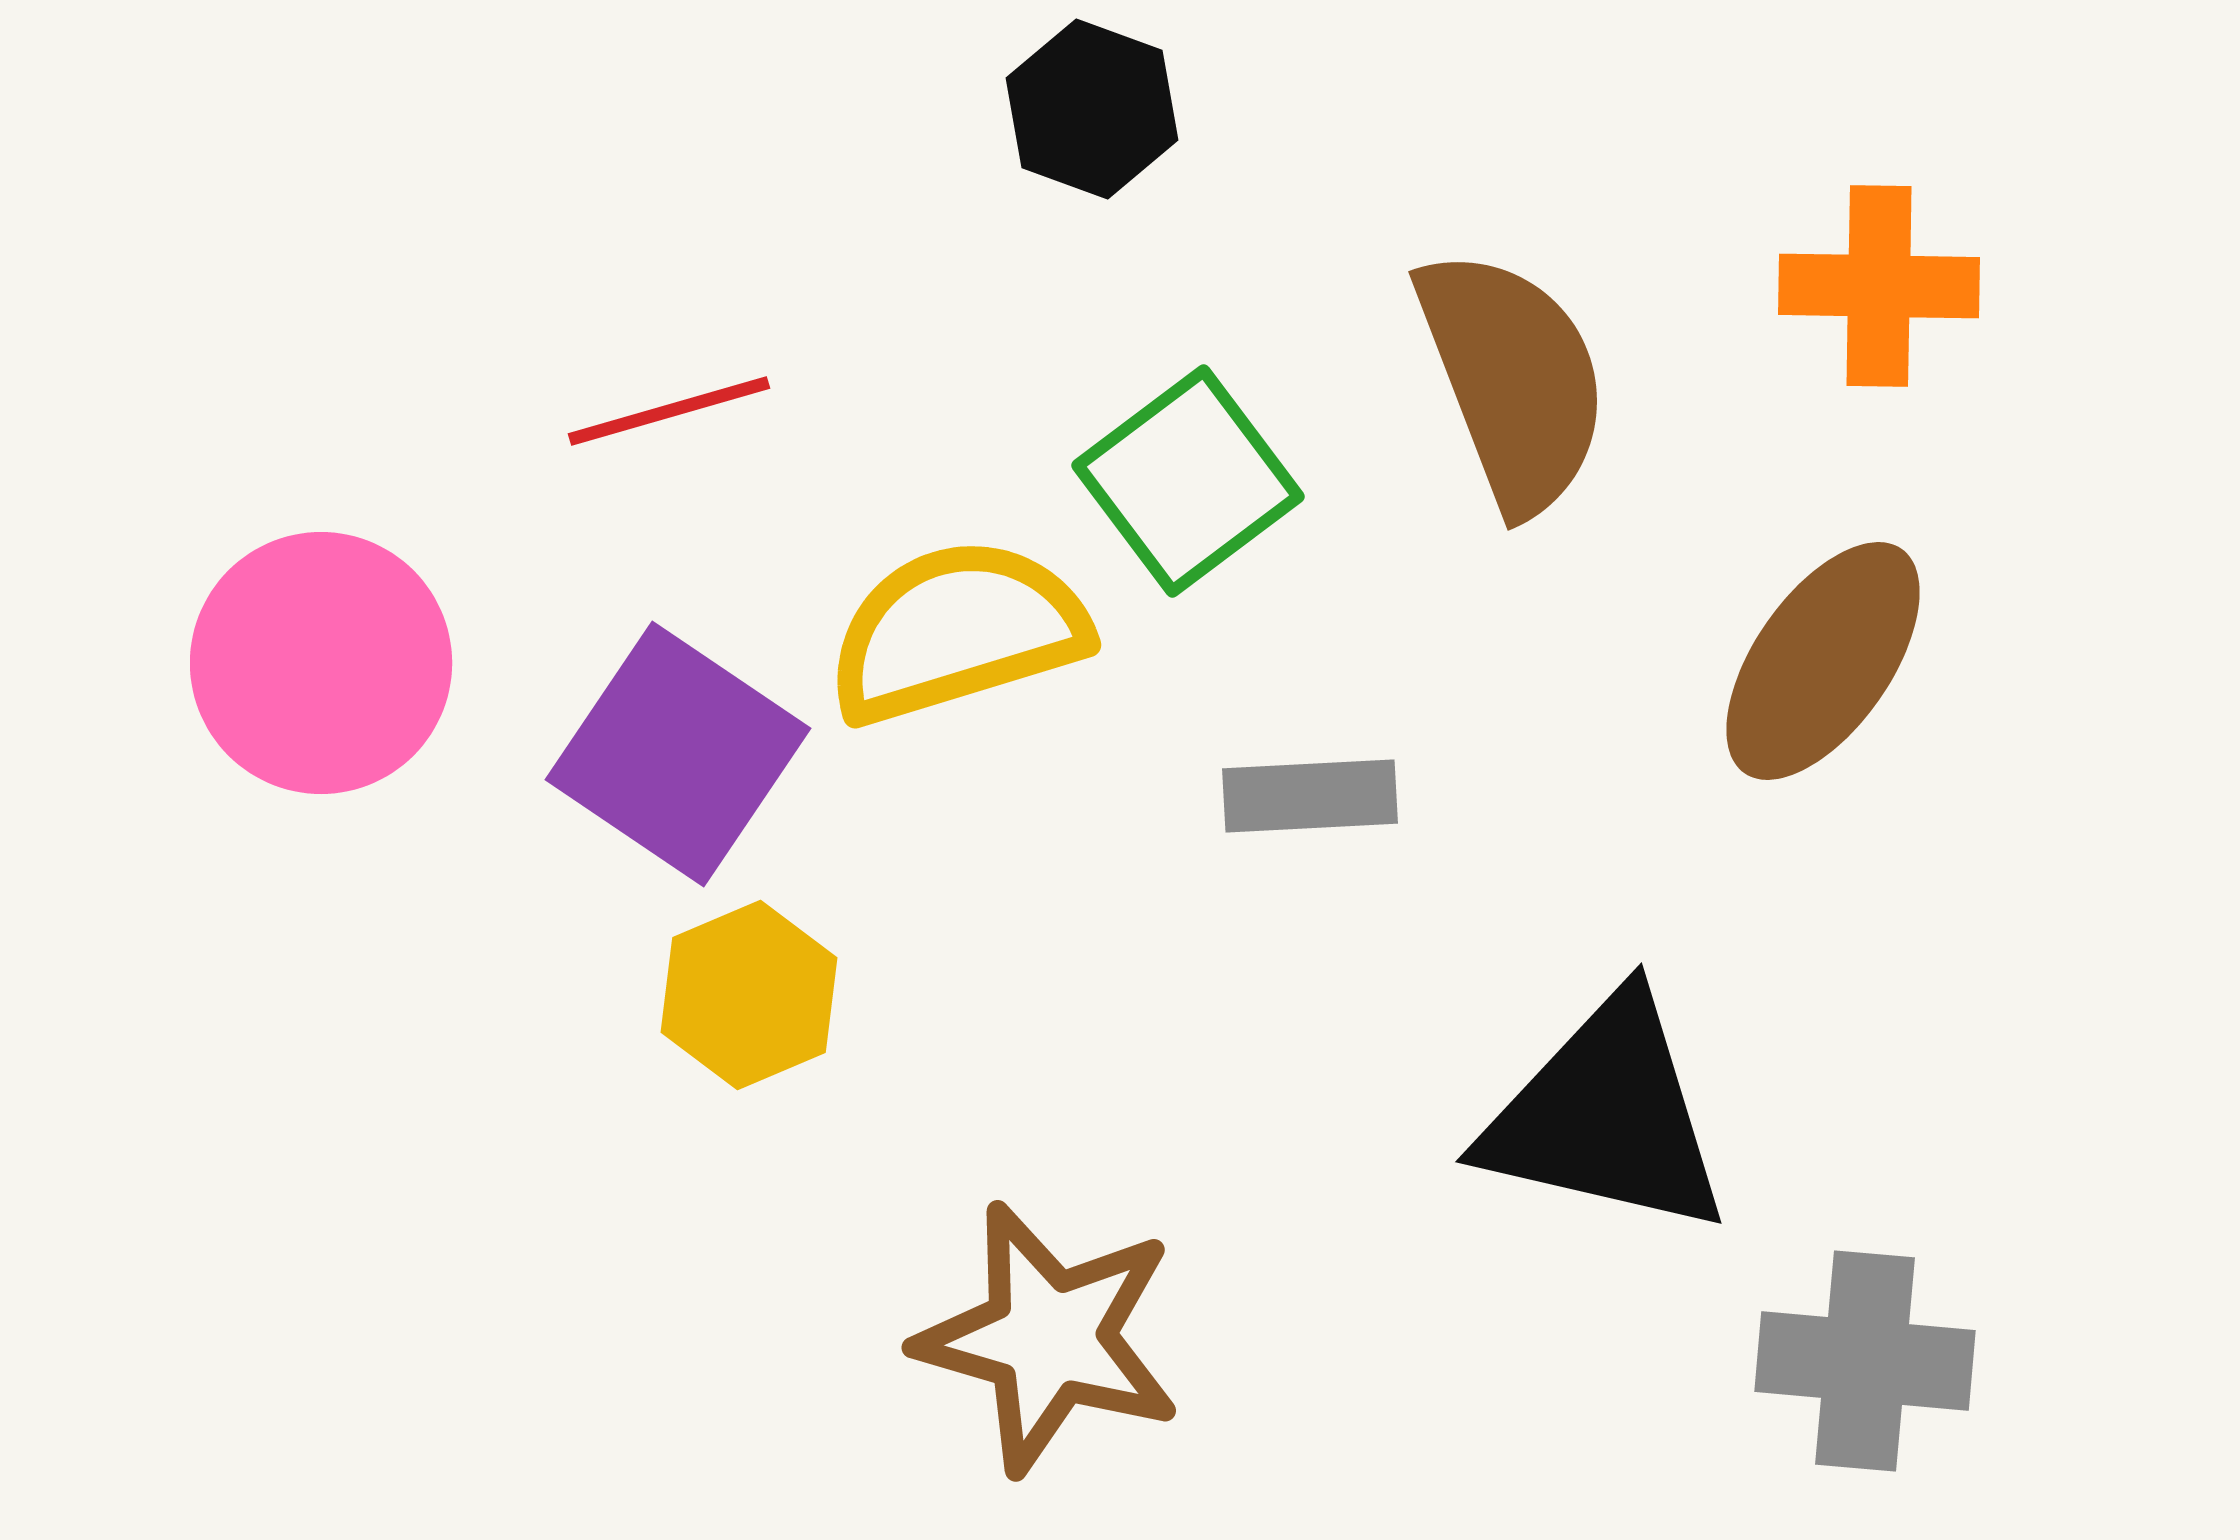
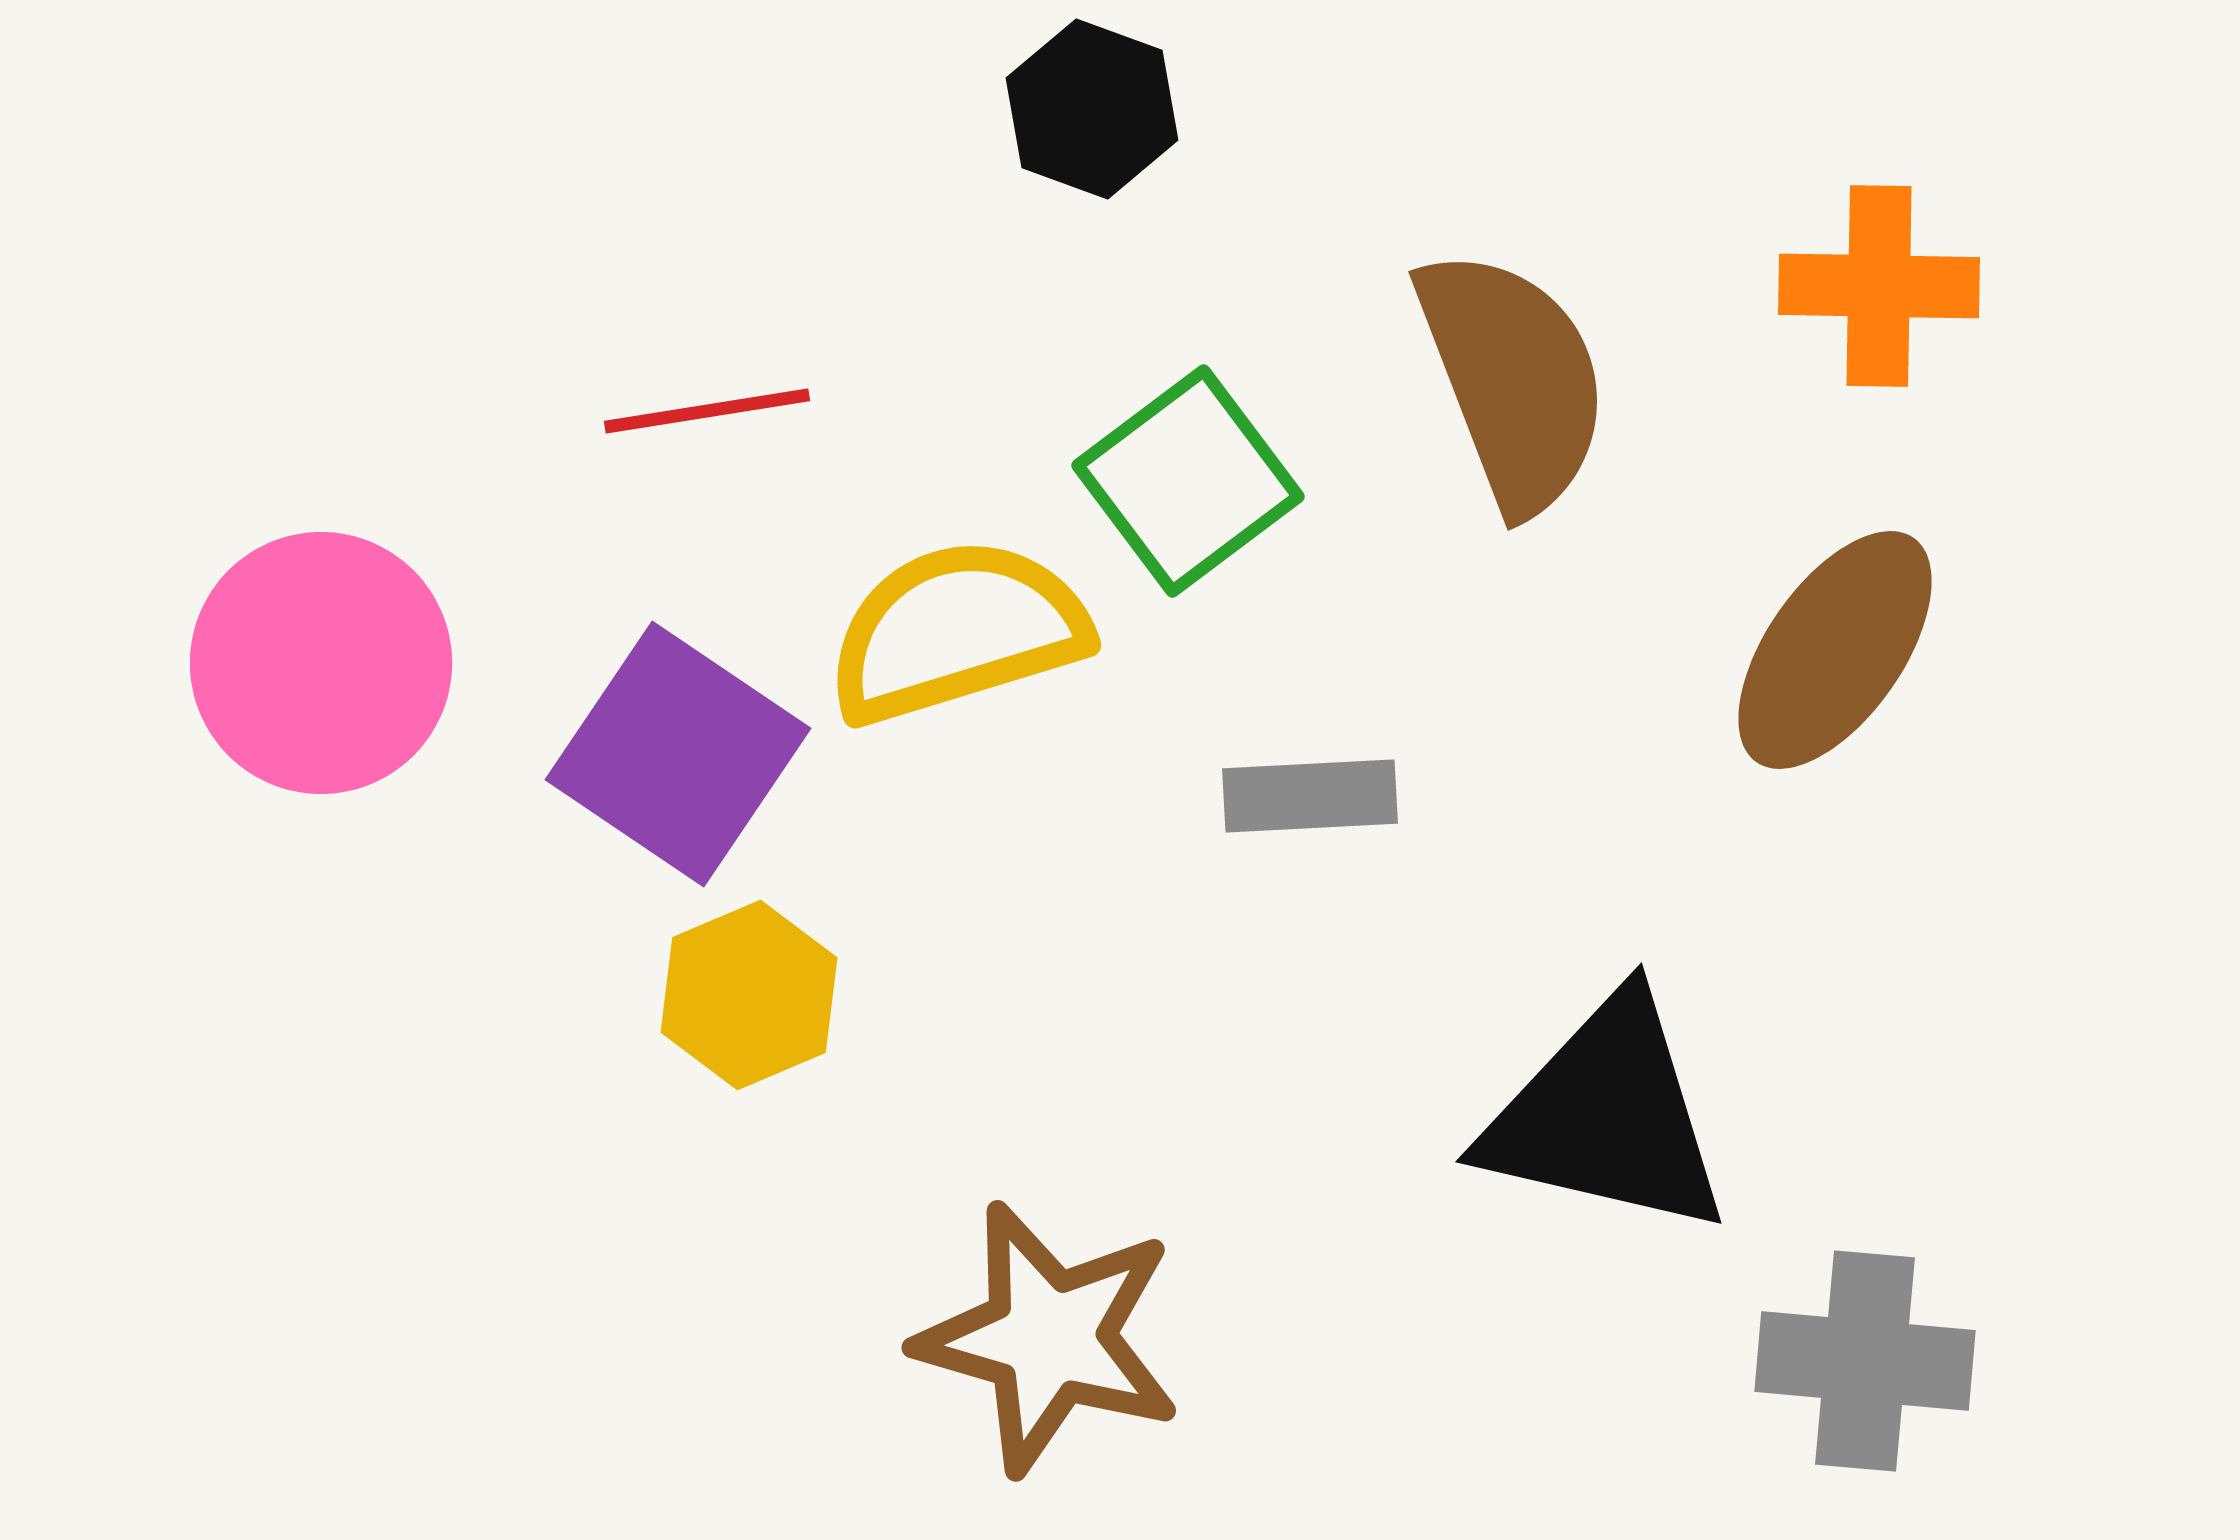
red line: moved 38 px right; rotated 7 degrees clockwise
brown ellipse: moved 12 px right, 11 px up
